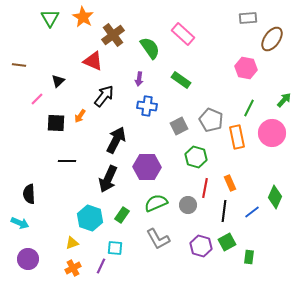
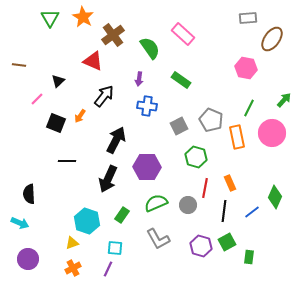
black square at (56, 123): rotated 18 degrees clockwise
cyan hexagon at (90, 218): moved 3 px left, 3 px down
purple line at (101, 266): moved 7 px right, 3 px down
